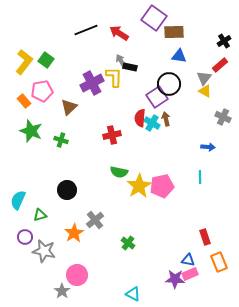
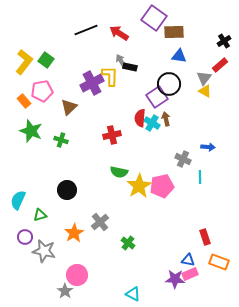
yellow L-shape at (114, 77): moved 4 px left, 1 px up
gray cross at (223, 117): moved 40 px left, 42 px down
gray cross at (95, 220): moved 5 px right, 2 px down
orange rectangle at (219, 262): rotated 48 degrees counterclockwise
gray star at (62, 291): moved 3 px right
